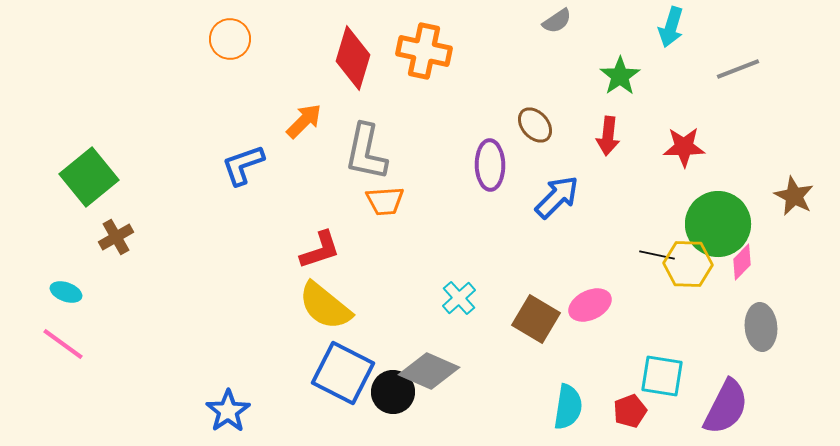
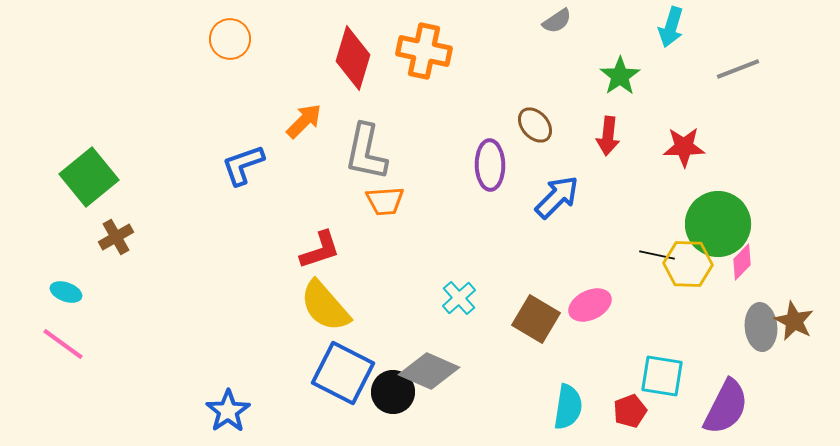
brown star: moved 125 px down
yellow semicircle: rotated 10 degrees clockwise
